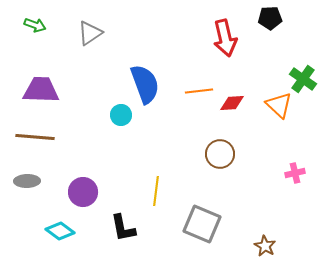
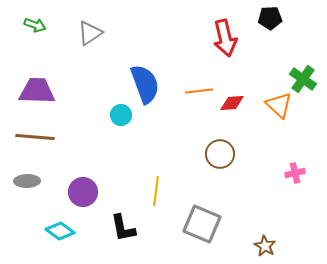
purple trapezoid: moved 4 px left, 1 px down
